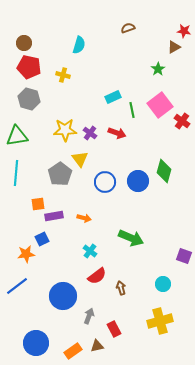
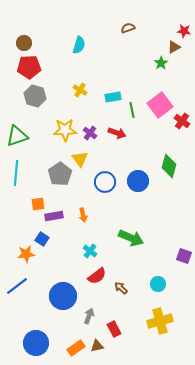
red pentagon at (29, 67): rotated 15 degrees counterclockwise
green star at (158, 69): moved 3 px right, 6 px up
yellow cross at (63, 75): moved 17 px right, 15 px down; rotated 16 degrees clockwise
cyan rectangle at (113, 97): rotated 14 degrees clockwise
gray hexagon at (29, 99): moved 6 px right, 3 px up
green triangle at (17, 136): rotated 10 degrees counterclockwise
green diamond at (164, 171): moved 5 px right, 5 px up
orange arrow at (84, 218): moved 1 px left, 3 px up; rotated 64 degrees clockwise
blue square at (42, 239): rotated 32 degrees counterclockwise
cyan circle at (163, 284): moved 5 px left
brown arrow at (121, 288): rotated 32 degrees counterclockwise
orange rectangle at (73, 351): moved 3 px right, 3 px up
